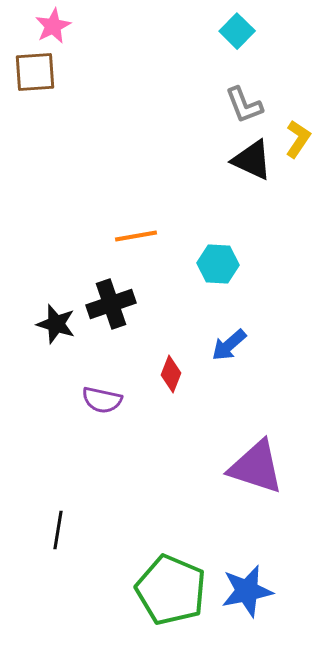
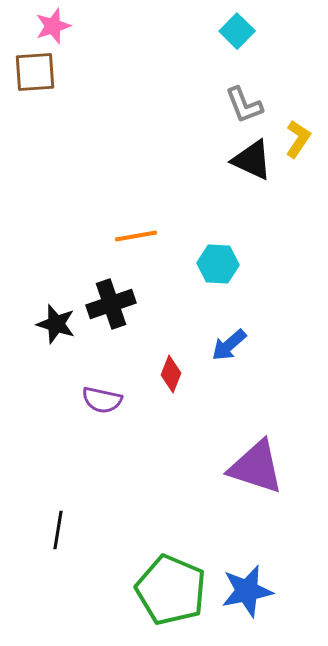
pink star: rotated 9 degrees clockwise
